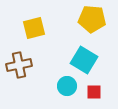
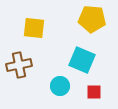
yellow square: rotated 20 degrees clockwise
cyan square: moved 2 px left; rotated 8 degrees counterclockwise
cyan circle: moved 7 px left
